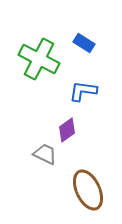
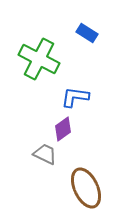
blue rectangle: moved 3 px right, 10 px up
blue L-shape: moved 8 px left, 6 px down
purple diamond: moved 4 px left, 1 px up
brown ellipse: moved 2 px left, 2 px up
